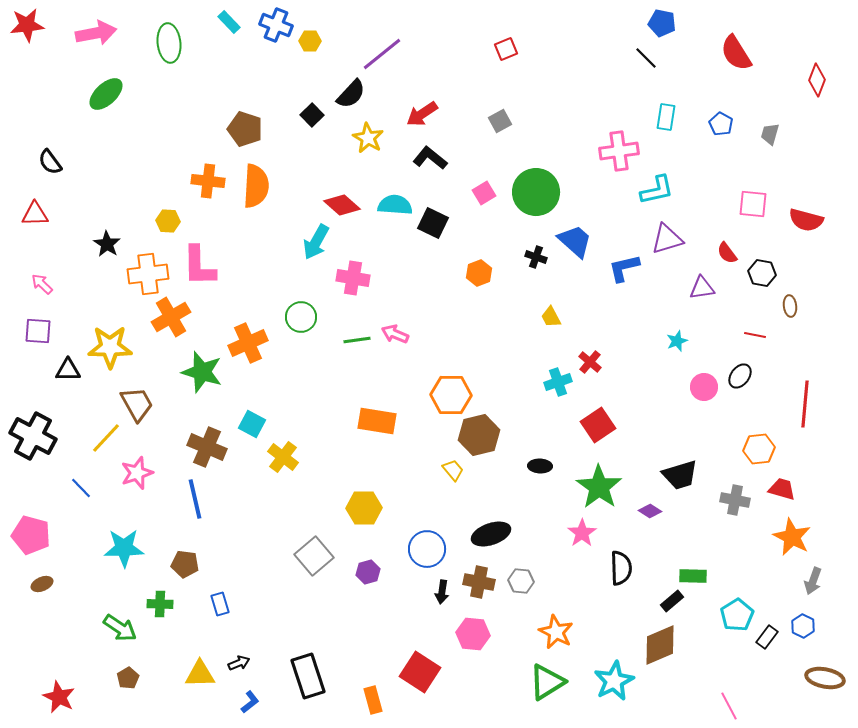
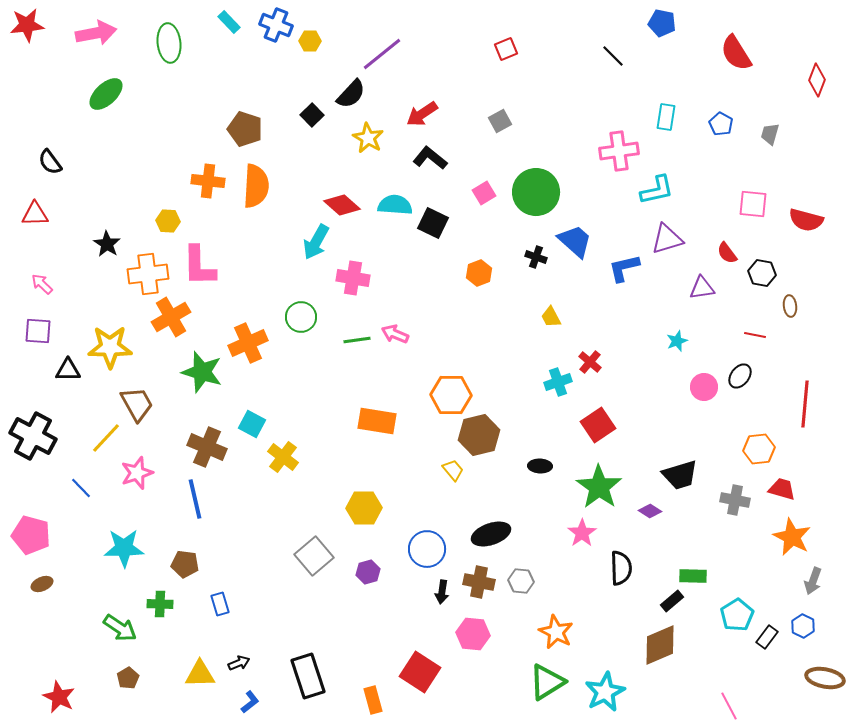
black line at (646, 58): moved 33 px left, 2 px up
cyan star at (614, 681): moved 9 px left, 11 px down
